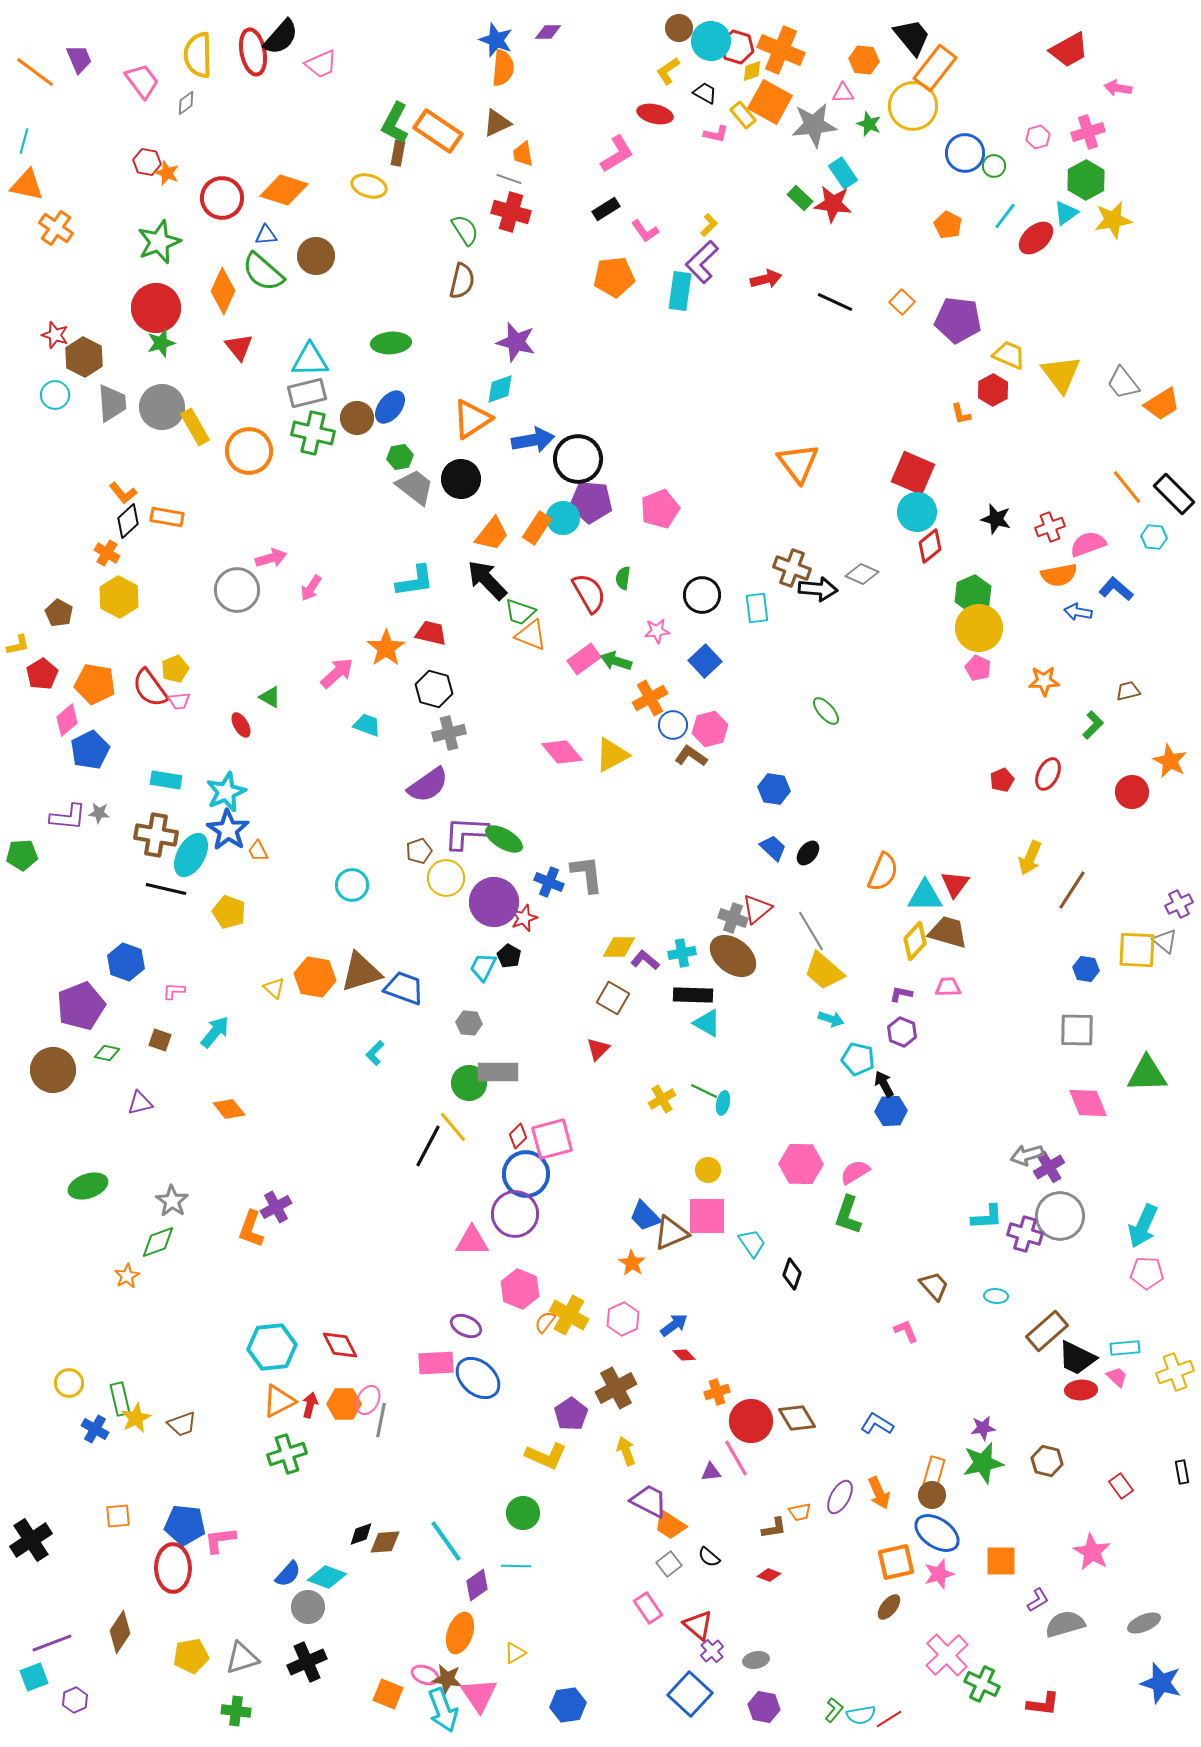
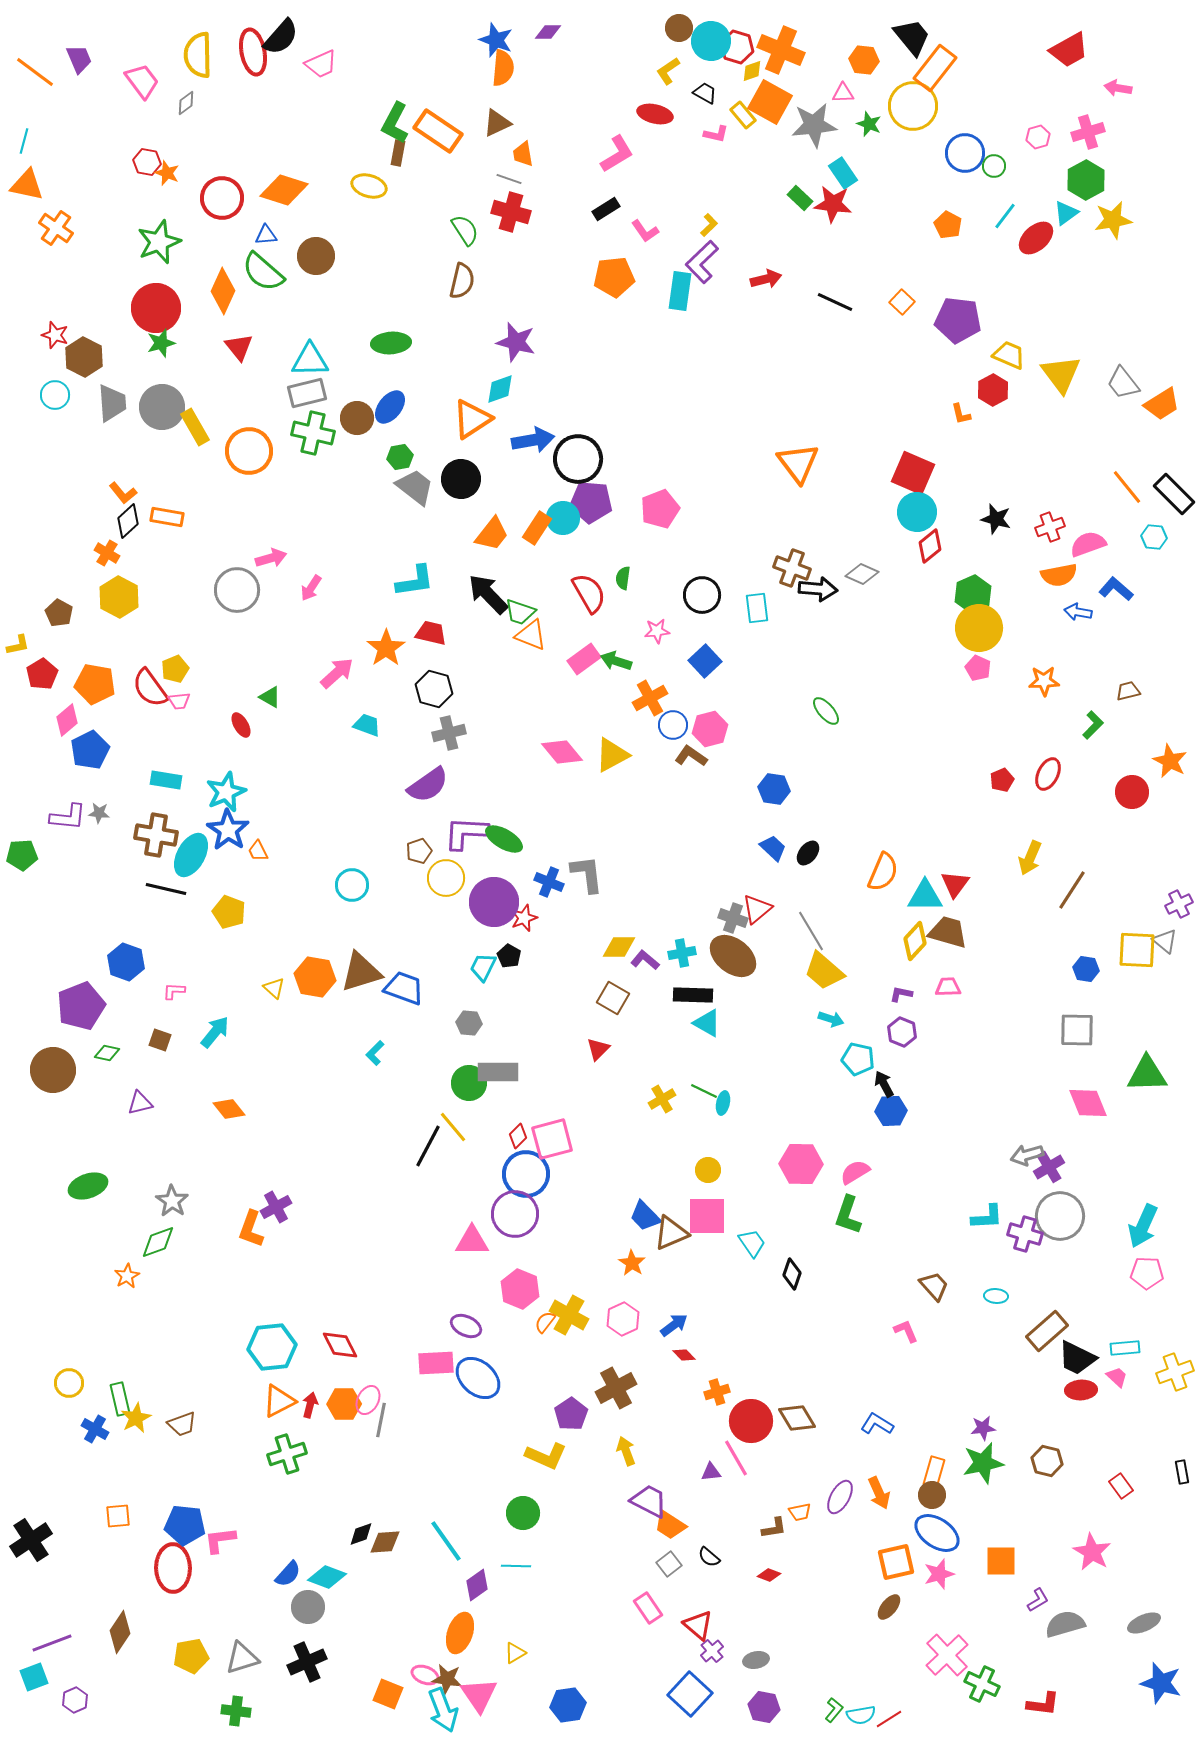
black arrow at (487, 580): moved 1 px right, 14 px down
